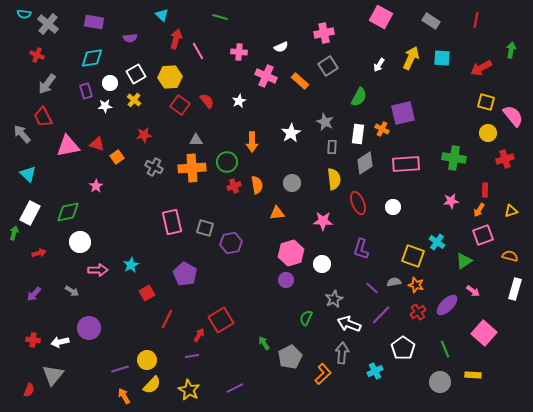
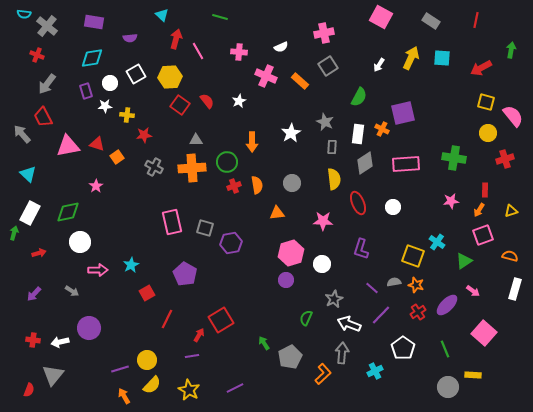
gray cross at (48, 24): moved 1 px left, 2 px down
yellow cross at (134, 100): moved 7 px left, 15 px down; rotated 32 degrees counterclockwise
gray circle at (440, 382): moved 8 px right, 5 px down
